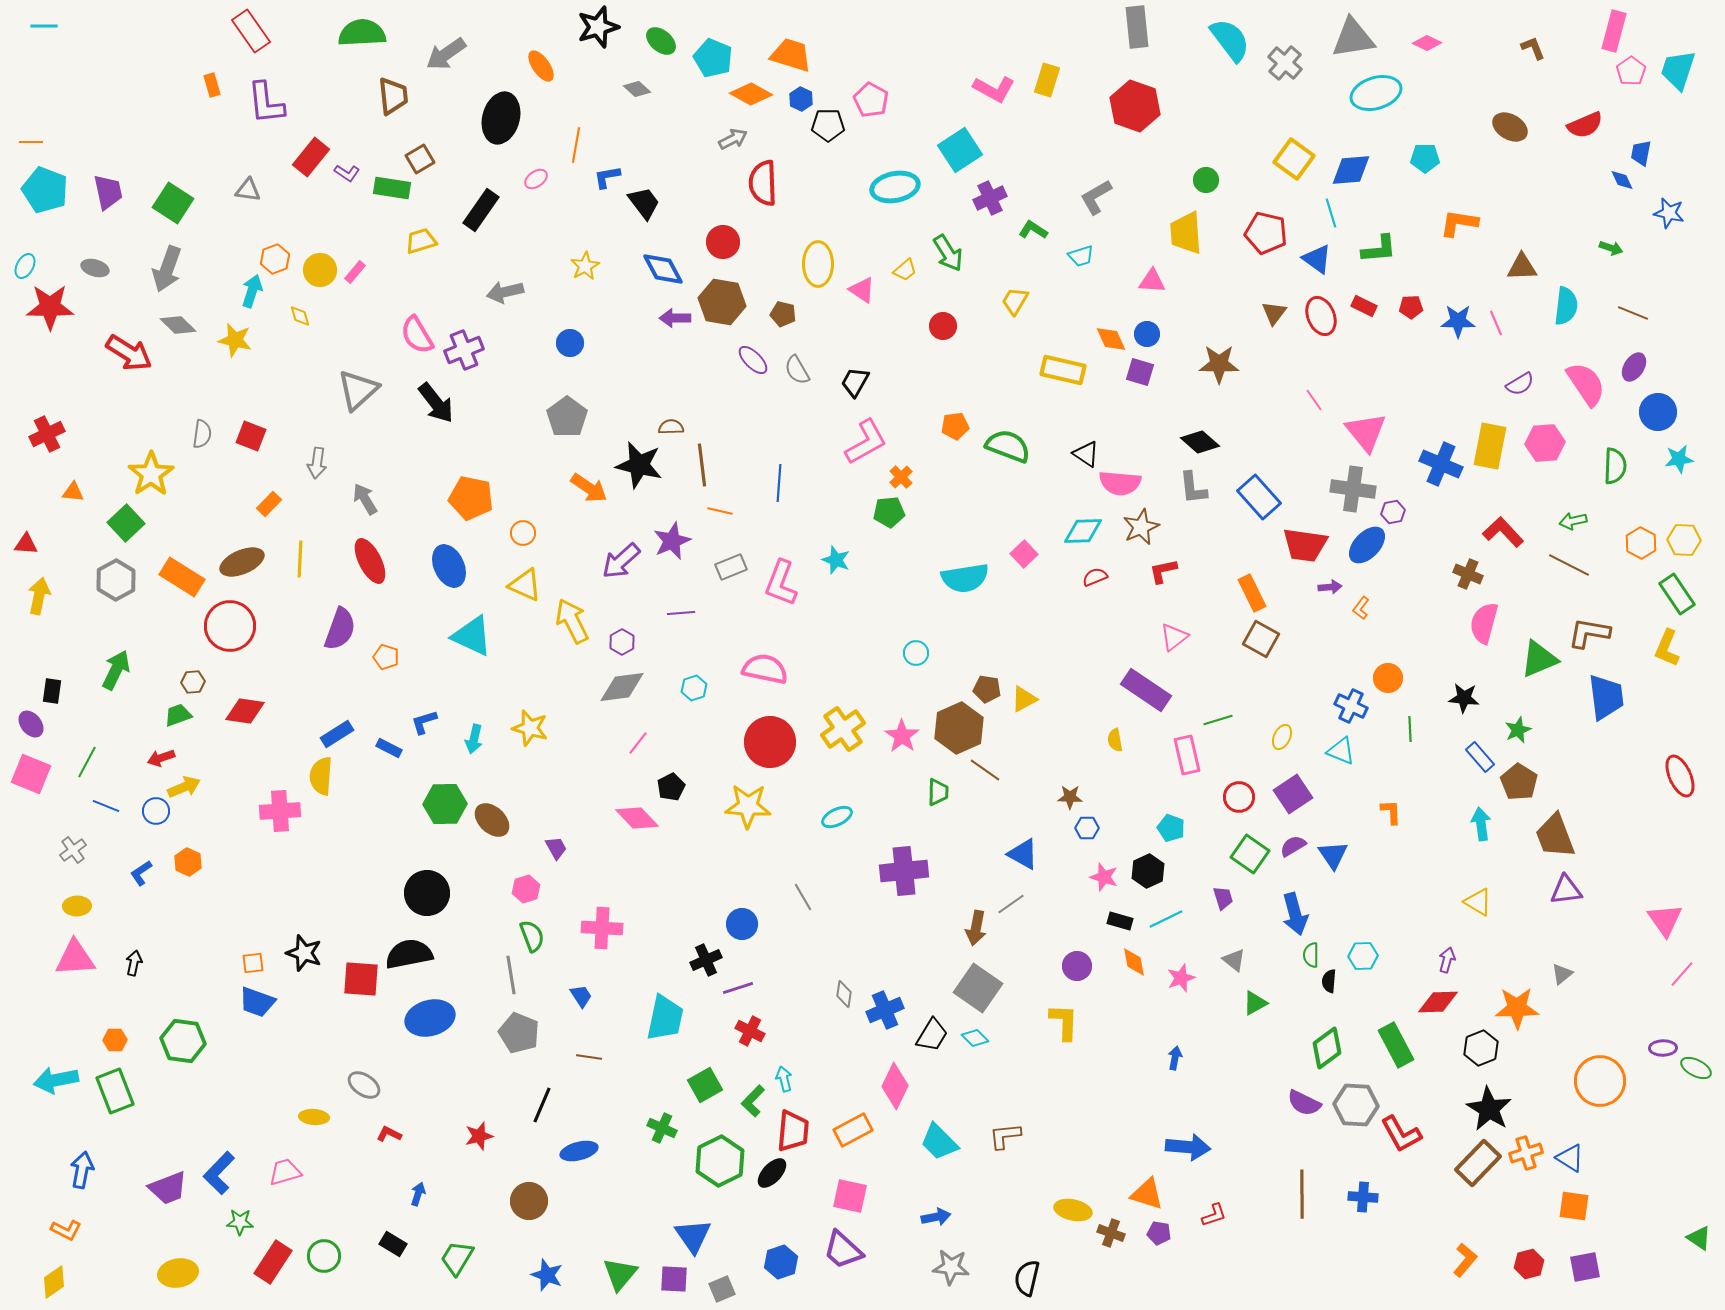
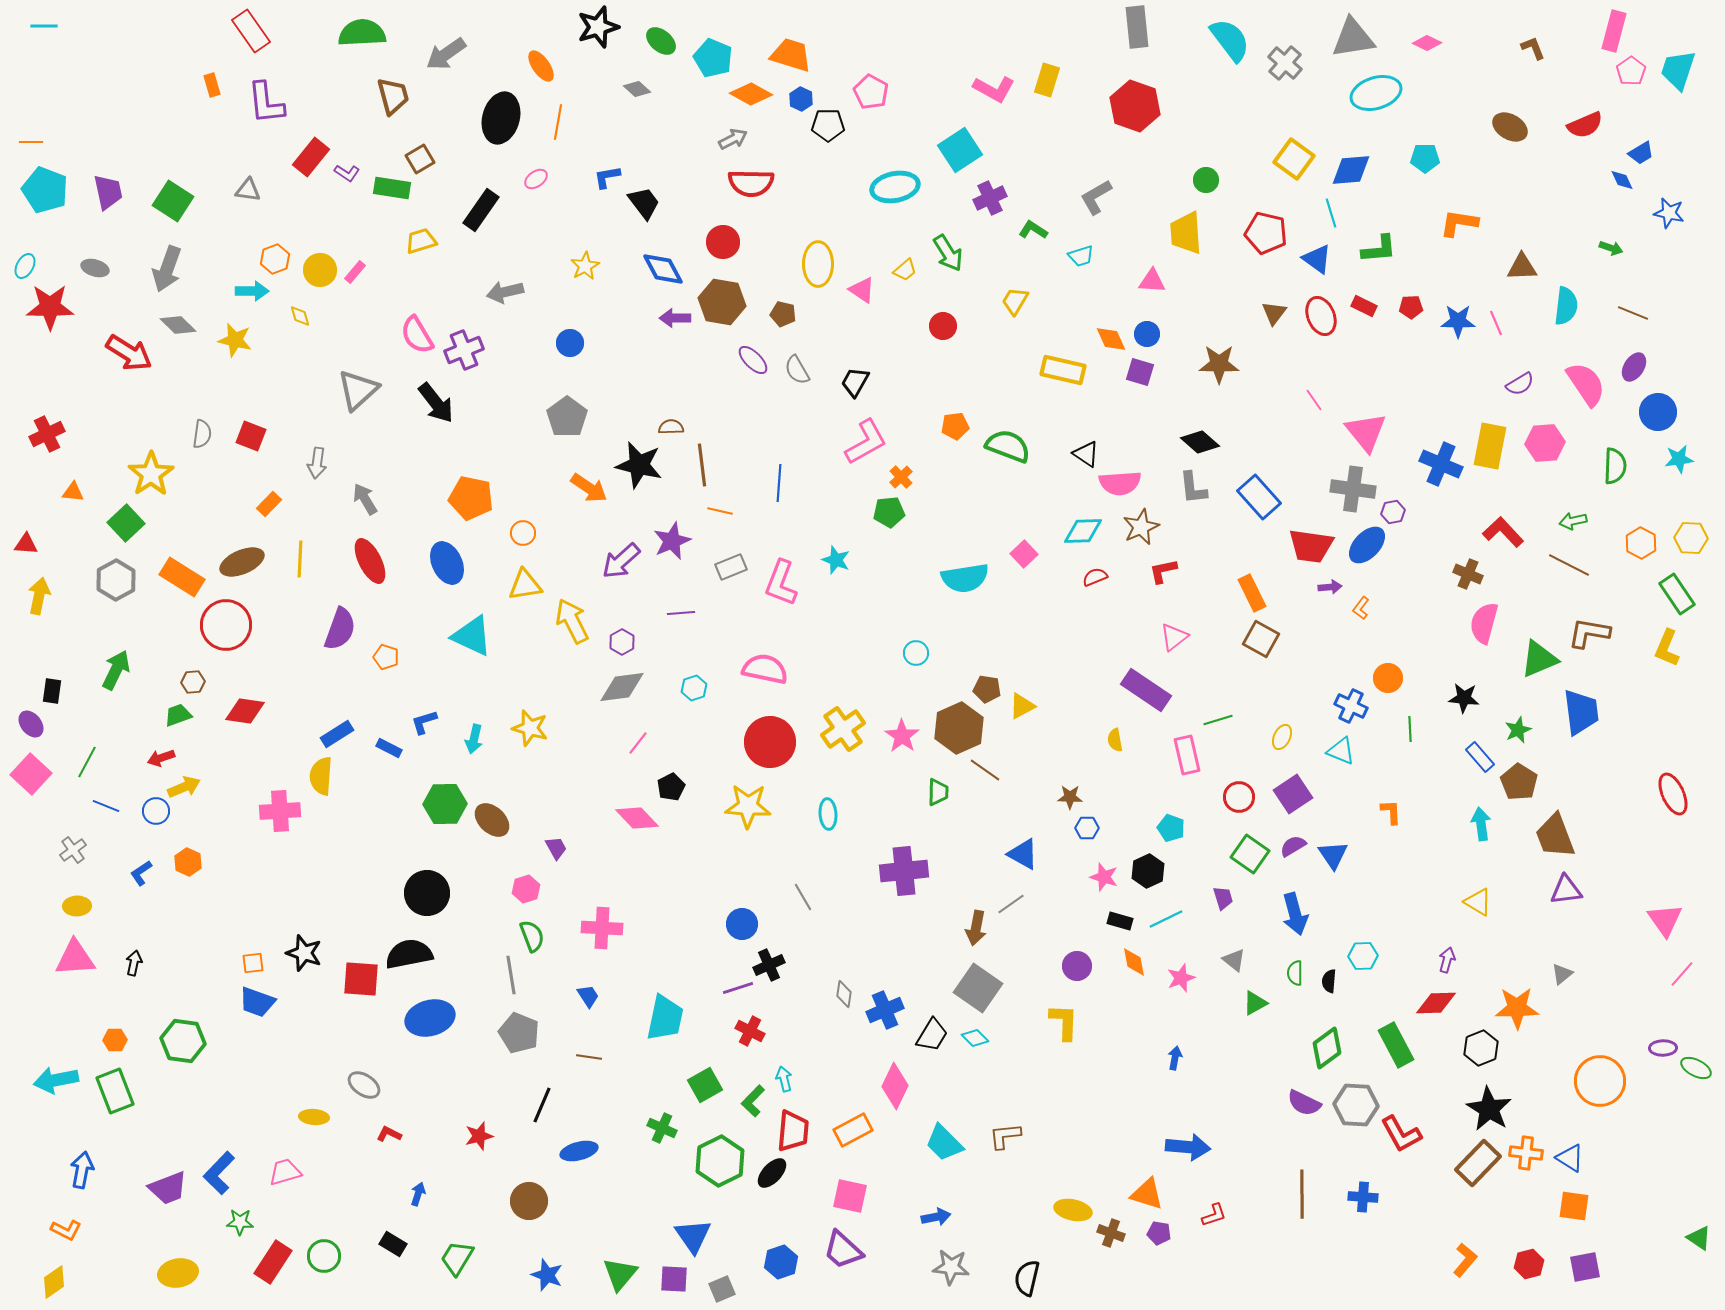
brown trapezoid at (393, 96): rotated 9 degrees counterclockwise
pink pentagon at (871, 100): moved 8 px up
orange line at (576, 145): moved 18 px left, 23 px up
blue trapezoid at (1641, 153): rotated 132 degrees counterclockwise
red semicircle at (763, 183): moved 12 px left; rotated 87 degrees counterclockwise
green square at (173, 203): moved 2 px up
cyan arrow at (252, 291): rotated 72 degrees clockwise
pink semicircle at (1120, 483): rotated 9 degrees counterclockwise
yellow hexagon at (1684, 540): moved 7 px right, 2 px up
red trapezoid at (1305, 545): moved 6 px right, 1 px down
blue ellipse at (449, 566): moved 2 px left, 3 px up
yellow triangle at (525, 585): rotated 33 degrees counterclockwise
red circle at (230, 626): moved 4 px left, 1 px up
blue trapezoid at (1606, 697): moved 25 px left, 15 px down
yellow triangle at (1024, 699): moved 2 px left, 7 px down
pink square at (31, 774): rotated 21 degrees clockwise
red ellipse at (1680, 776): moved 7 px left, 18 px down
cyan ellipse at (837, 817): moved 9 px left, 3 px up; rotated 68 degrees counterclockwise
green semicircle at (1311, 955): moved 16 px left, 18 px down
black cross at (706, 960): moved 63 px right, 5 px down
blue trapezoid at (581, 996): moved 7 px right
red diamond at (1438, 1002): moved 2 px left, 1 px down
cyan trapezoid at (939, 1142): moved 5 px right, 1 px down
orange cross at (1526, 1153): rotated 24 degrees clockwise
